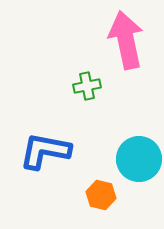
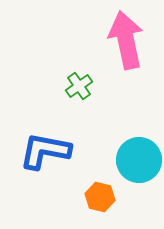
green cross: moved 8 px left; rotated 24 degrees counterclockwise
cyan circle: moved 1 px down
orange hexagon: moved 1 px left, 2 px down
